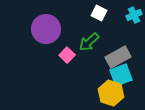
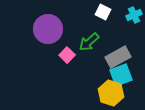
white square: moved 4 px right, 1 px up
purple circle: moved 2 px right
